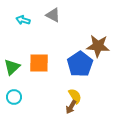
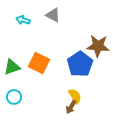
orange square: rotated 25 degrees clockwise
green triangle: rotated 24 degrees clockwise
